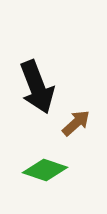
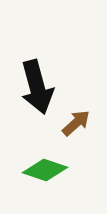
black arrow: rotated 6 degrees clockwise
